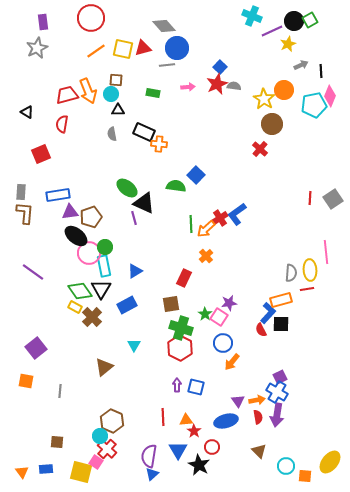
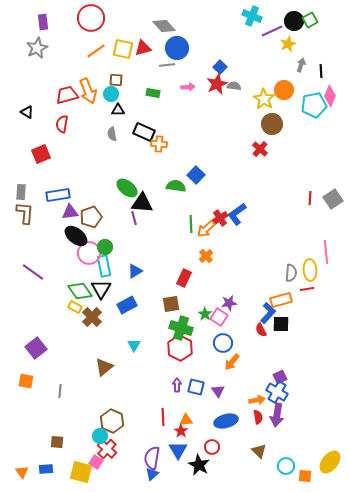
gray arrow at (301, 65): rotated 48 degrees counterclockwise
black triangle at (144, 203): moved 2 px left; rotated 20 degrees counterclockwise
purple triangle at (238, 401): moved 20 px left, 10 px up
red star at (194, 431): moved 13 px left
purple semicircle at (149, 456): moved 3 px right, 2 px down
